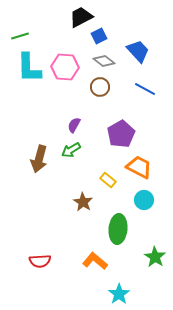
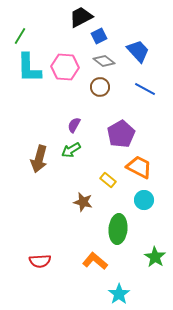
green line: rotated 42 degrees counterclockwise
brown star: rotated 18 degrees counterclockwise
